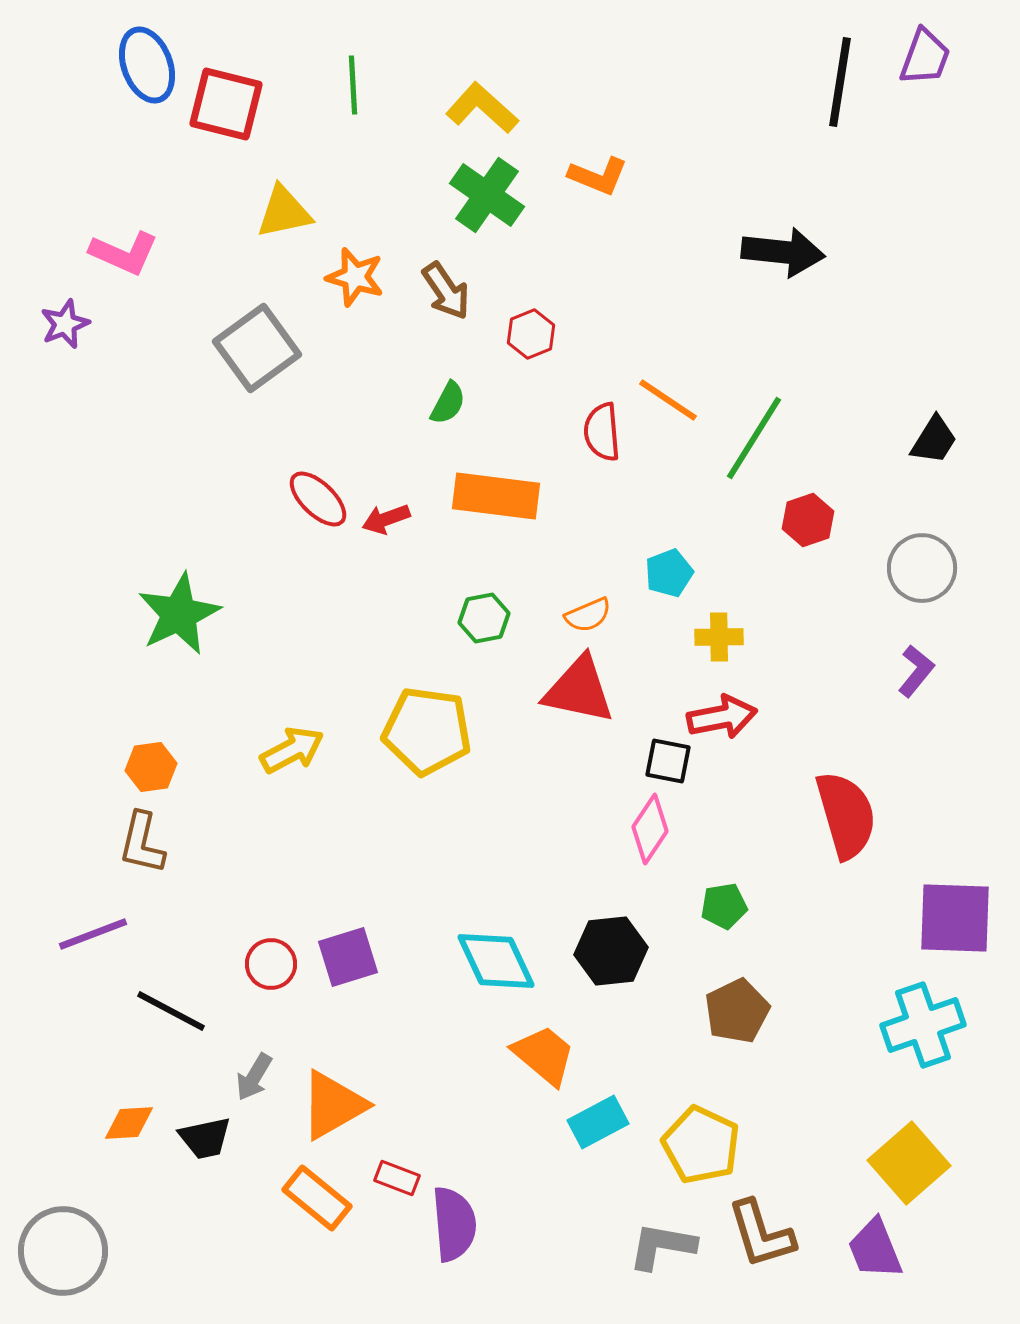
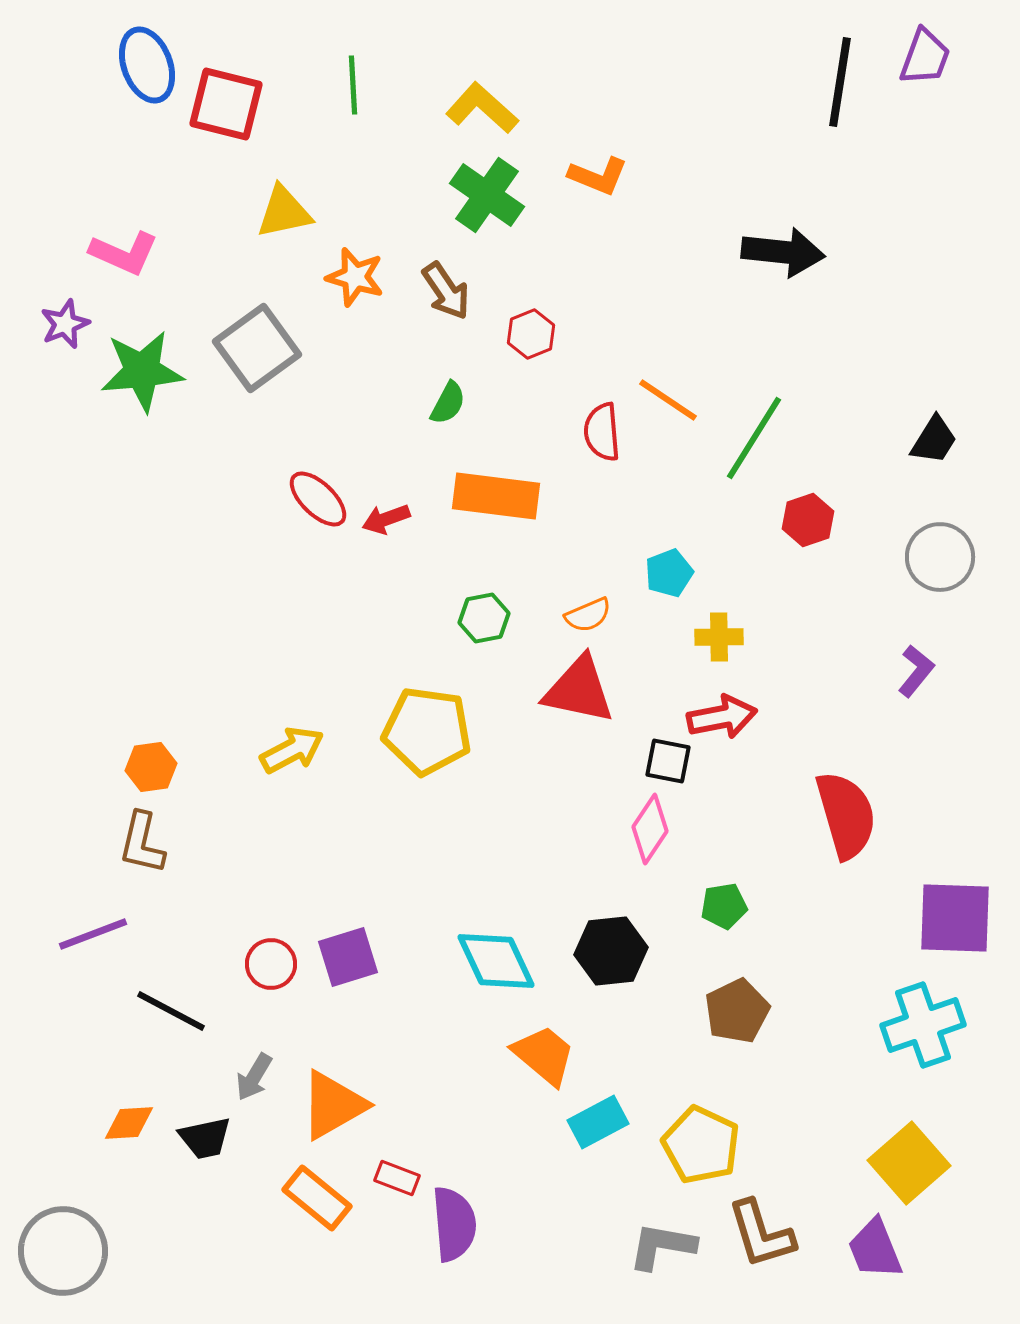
gray circle at (922, 568): moved 18 px right, 11 px up
green star at (179, 614): moved 37 px left, 243 px up; rotated 20 degrees clockwise
